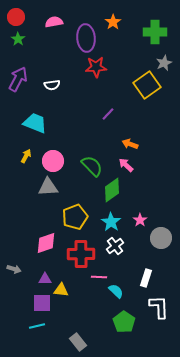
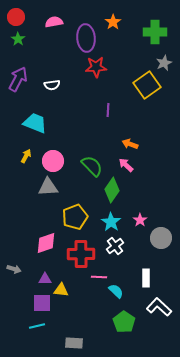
purple line: moved 4 px up; rotated 40 degrees counterclockwise
green diamond: rotated 20 degrees counterclockwise
white rectangle: rotated 18 degrees counterclockwise
white L-shape: rotated 45 degrees counterclockwise
gray rectangle: moved 4 px left, 1 px down; rotated 48 degrees counterclockwise
